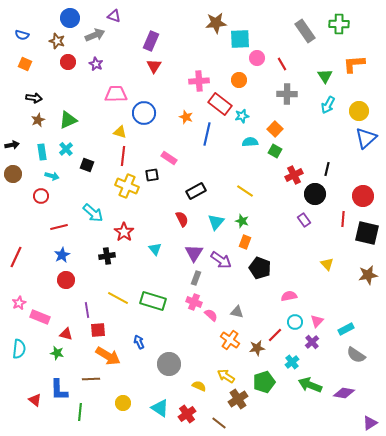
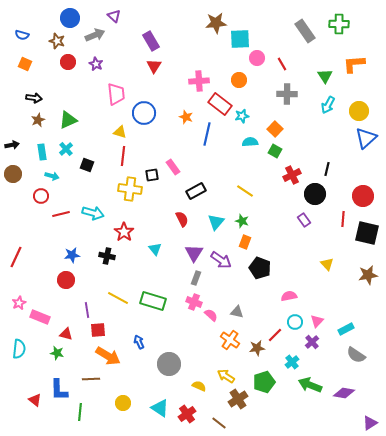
purple triangle at (114, 16): rotated 24 degrees clockwise
purple rectangle at (151, 41): rotated 54 degrees counterclockwise
pink trapezoid at (116, 94): rotated 85 degrees clockwise
pink rectangle at (169, 158): moved 4 px right, 9 px down; rotated 21 degrees clockwise
red cross at (294, 175): moved 2 px left
yellow cross at (127, 186): moved 3 px right, 3 px down; rotated 15 degrees counterclockwise
cyan arrow at (93, 213): rotated 25 degrees counterclockwise
red line at (59, 227): moved 2 px right, 13 px up
blue star at (62, 255): moved 10 px right; rotated 21 degrees clockwise
black cross at (107, 256): rotated 21 degrees clockwise
